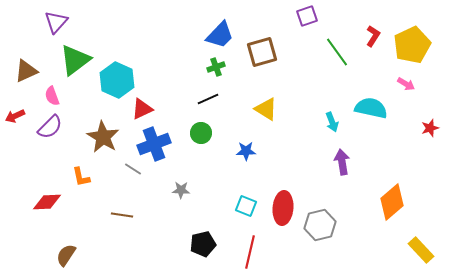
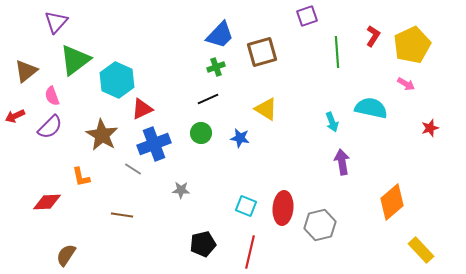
green line: rotated 32 degrees clockwise
brown triangle: rotated 15 degrees counterclockwise
brown star: moved 1 px left, 2 px up
blue star: moved 6 px left, 13 px up; rotated 12 degrees clockwise
